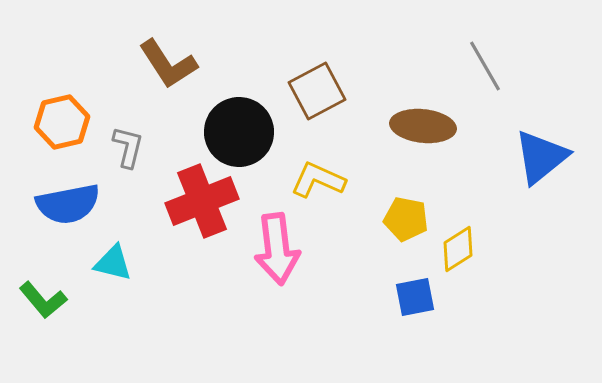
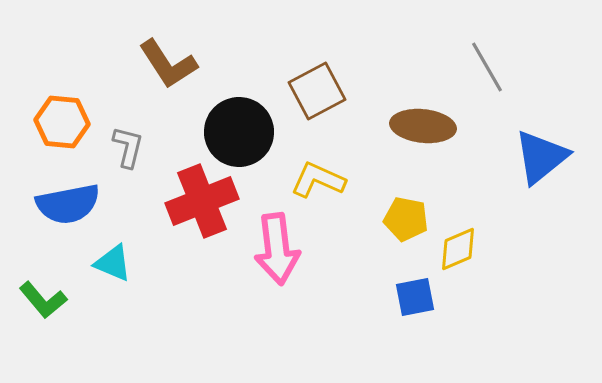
gray line: moved 2 px right, 1 px down
orange hexagon: rotated 18 degrees clockwise
yellow diamond: rotated 9 degrees clockwise
cyan triangle: rotated 9 degrees clockwise
